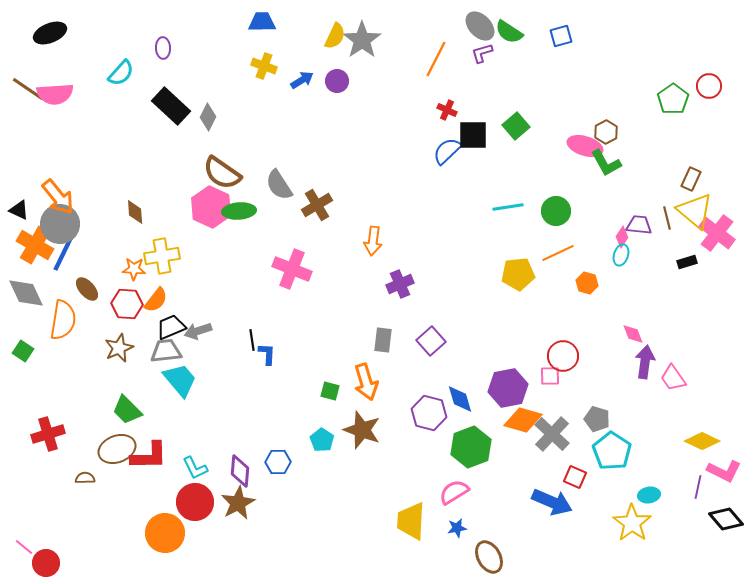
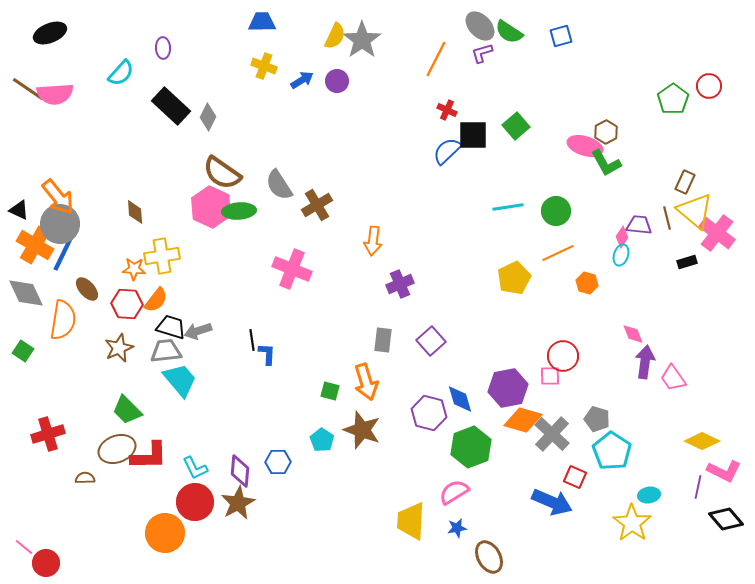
brown rectangle at (691, 179): moved 6 px left, 3 px down
yellow pentagon at (518, 274): moved 4 px left, 4 px down; rotated 20 degrees counterclockwise
black trapezoid at (171, 327): rotated 40 degrees clockwise
